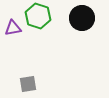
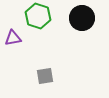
purple triangle: moved 10 px down
gray square: moved 17 px right, 8 px up
